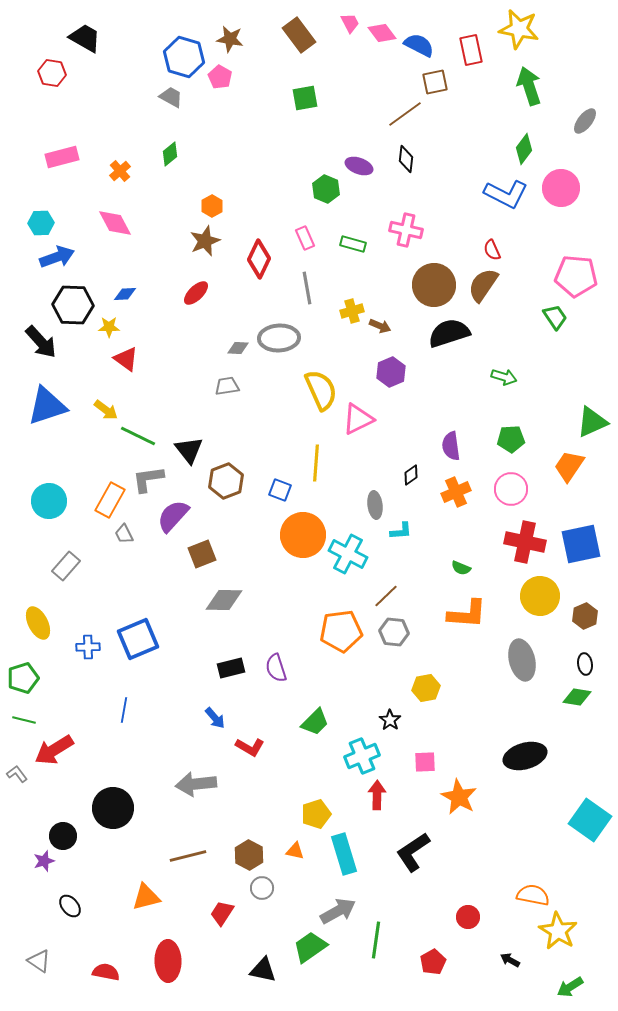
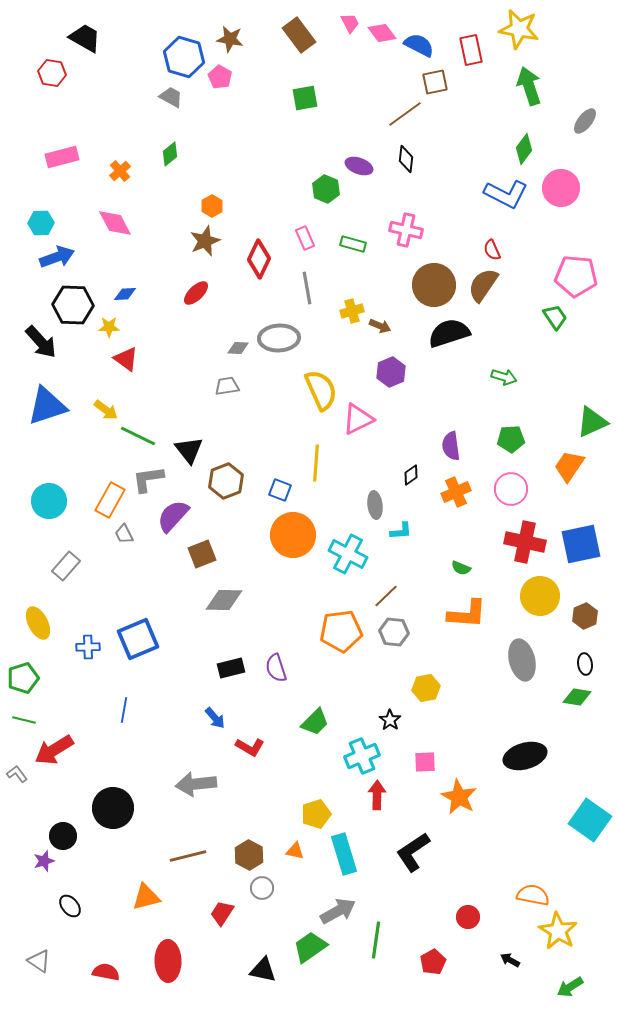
orange circle at (303, 535): moved 10 px left
